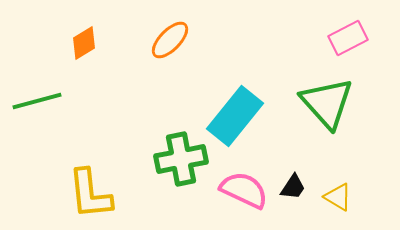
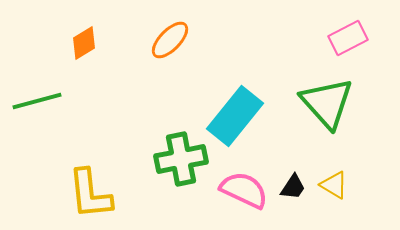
yellow triangle: moved 4 px left, 12 px up
